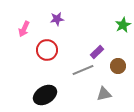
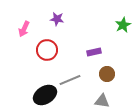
purple star: rotated 16 degrees clockwise
purple rectangle: moved 3 px left; rotated 32 degrees clockwise
brown circle: moved 11 px left, 8 px down
gray line: moved 13 px left, 10 px down
gray triangle: moved 2 px left, 7 px down; rotated 21 degrees clockwise
